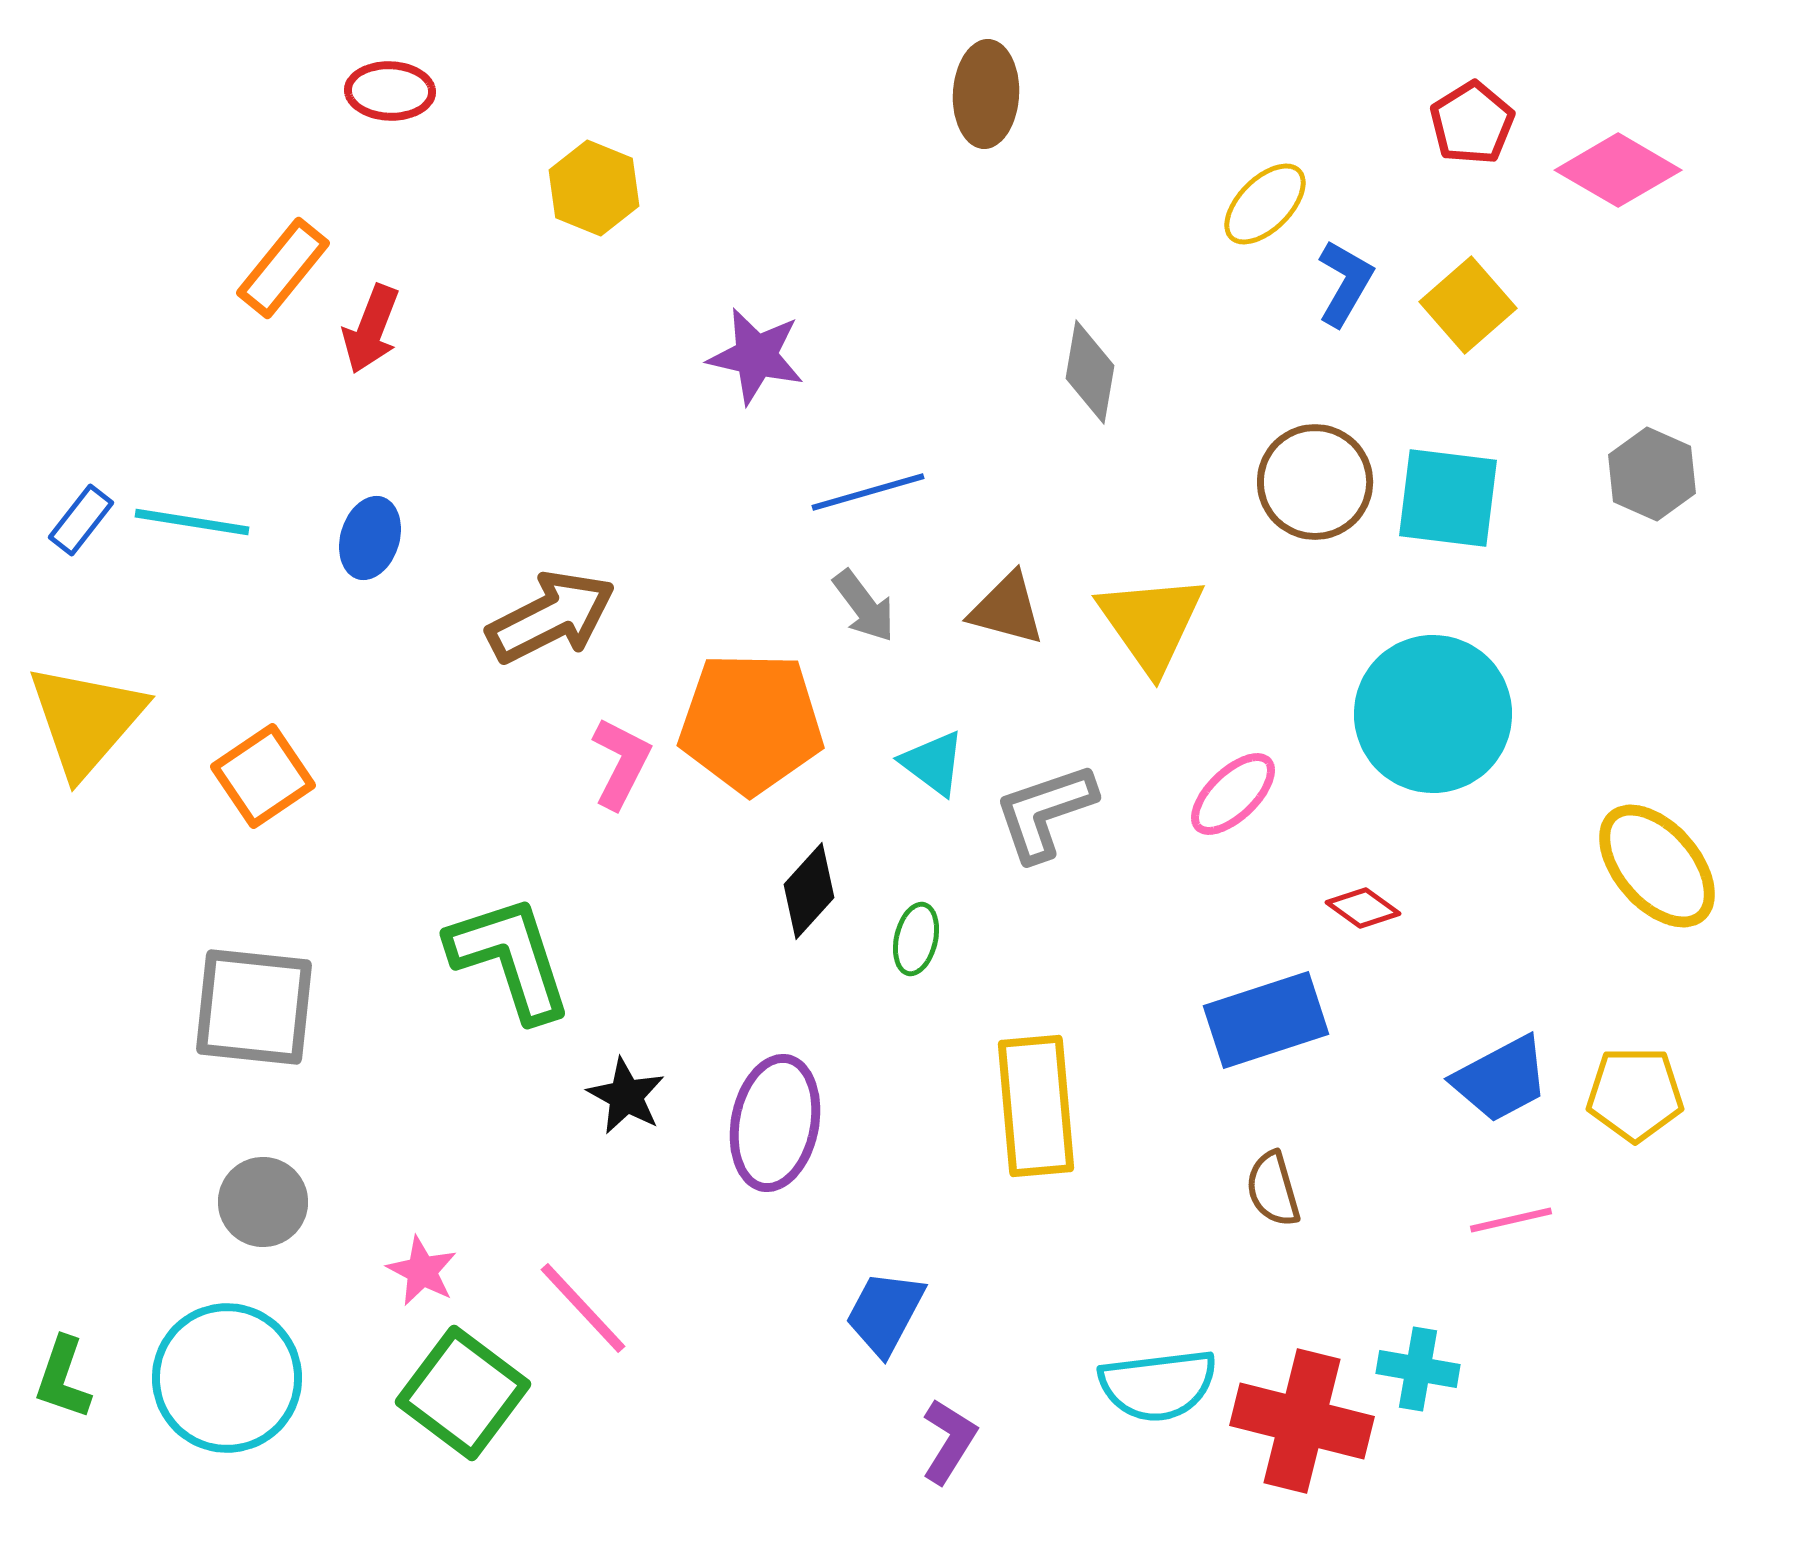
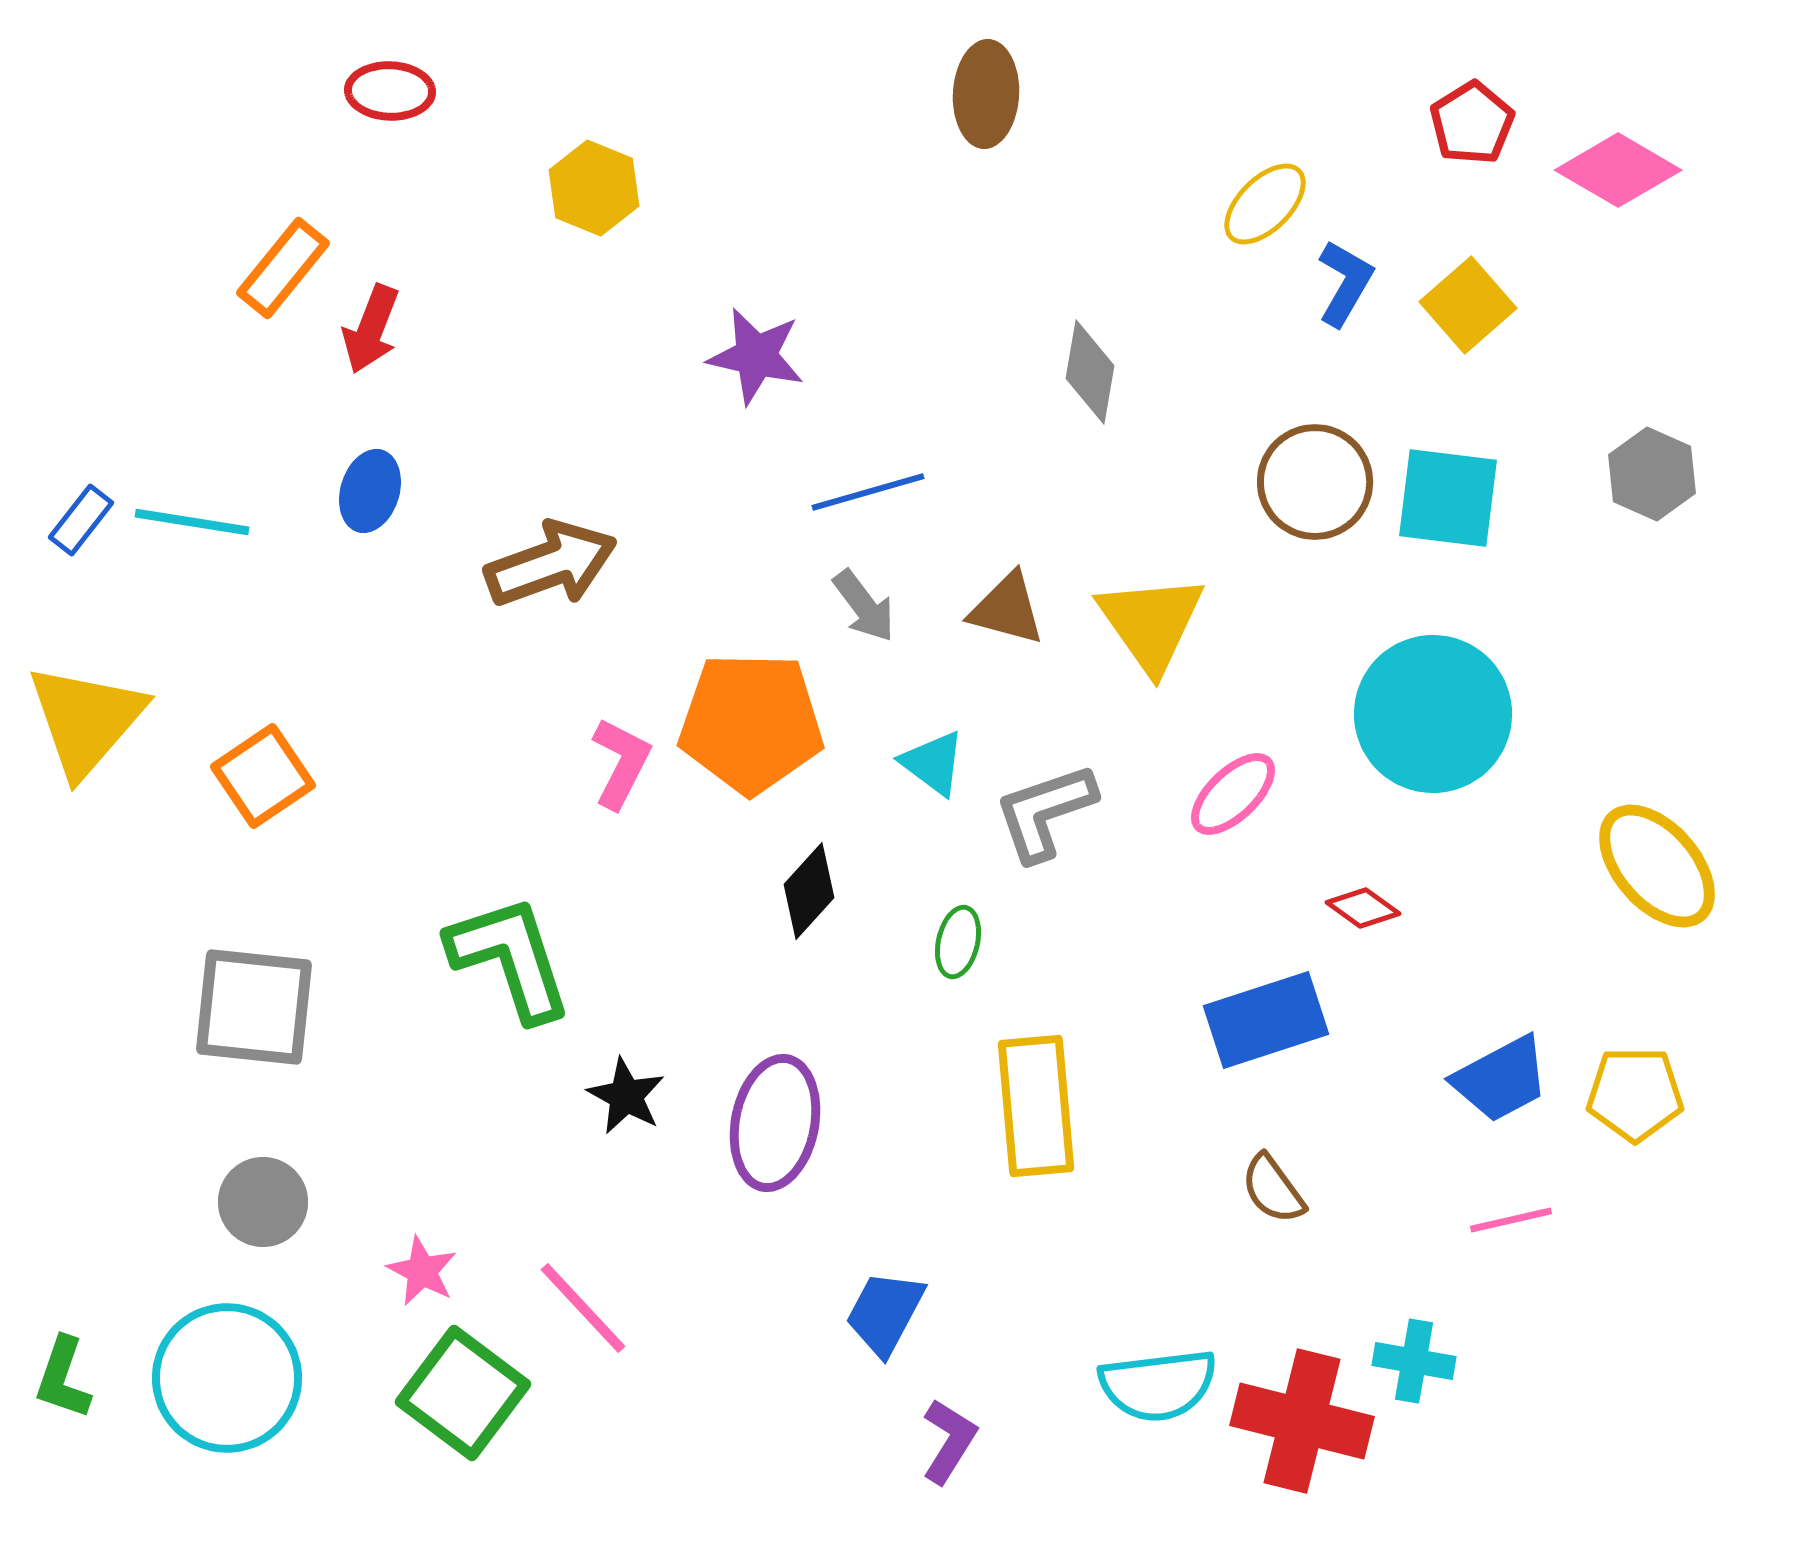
blue ellipse at (370, 538): moved 47 px up
brown arrow at (551, 617): moved 53 px up; rotated 7 degrees clockwise
green ellipse at (916, 939): moved 42 px right, 3 px down
brown semicircle at (1273, 1189): rotated 20 degrees counterclockwise
cyan cross at (1418, 1369): moved 4 px left, 8 px up
